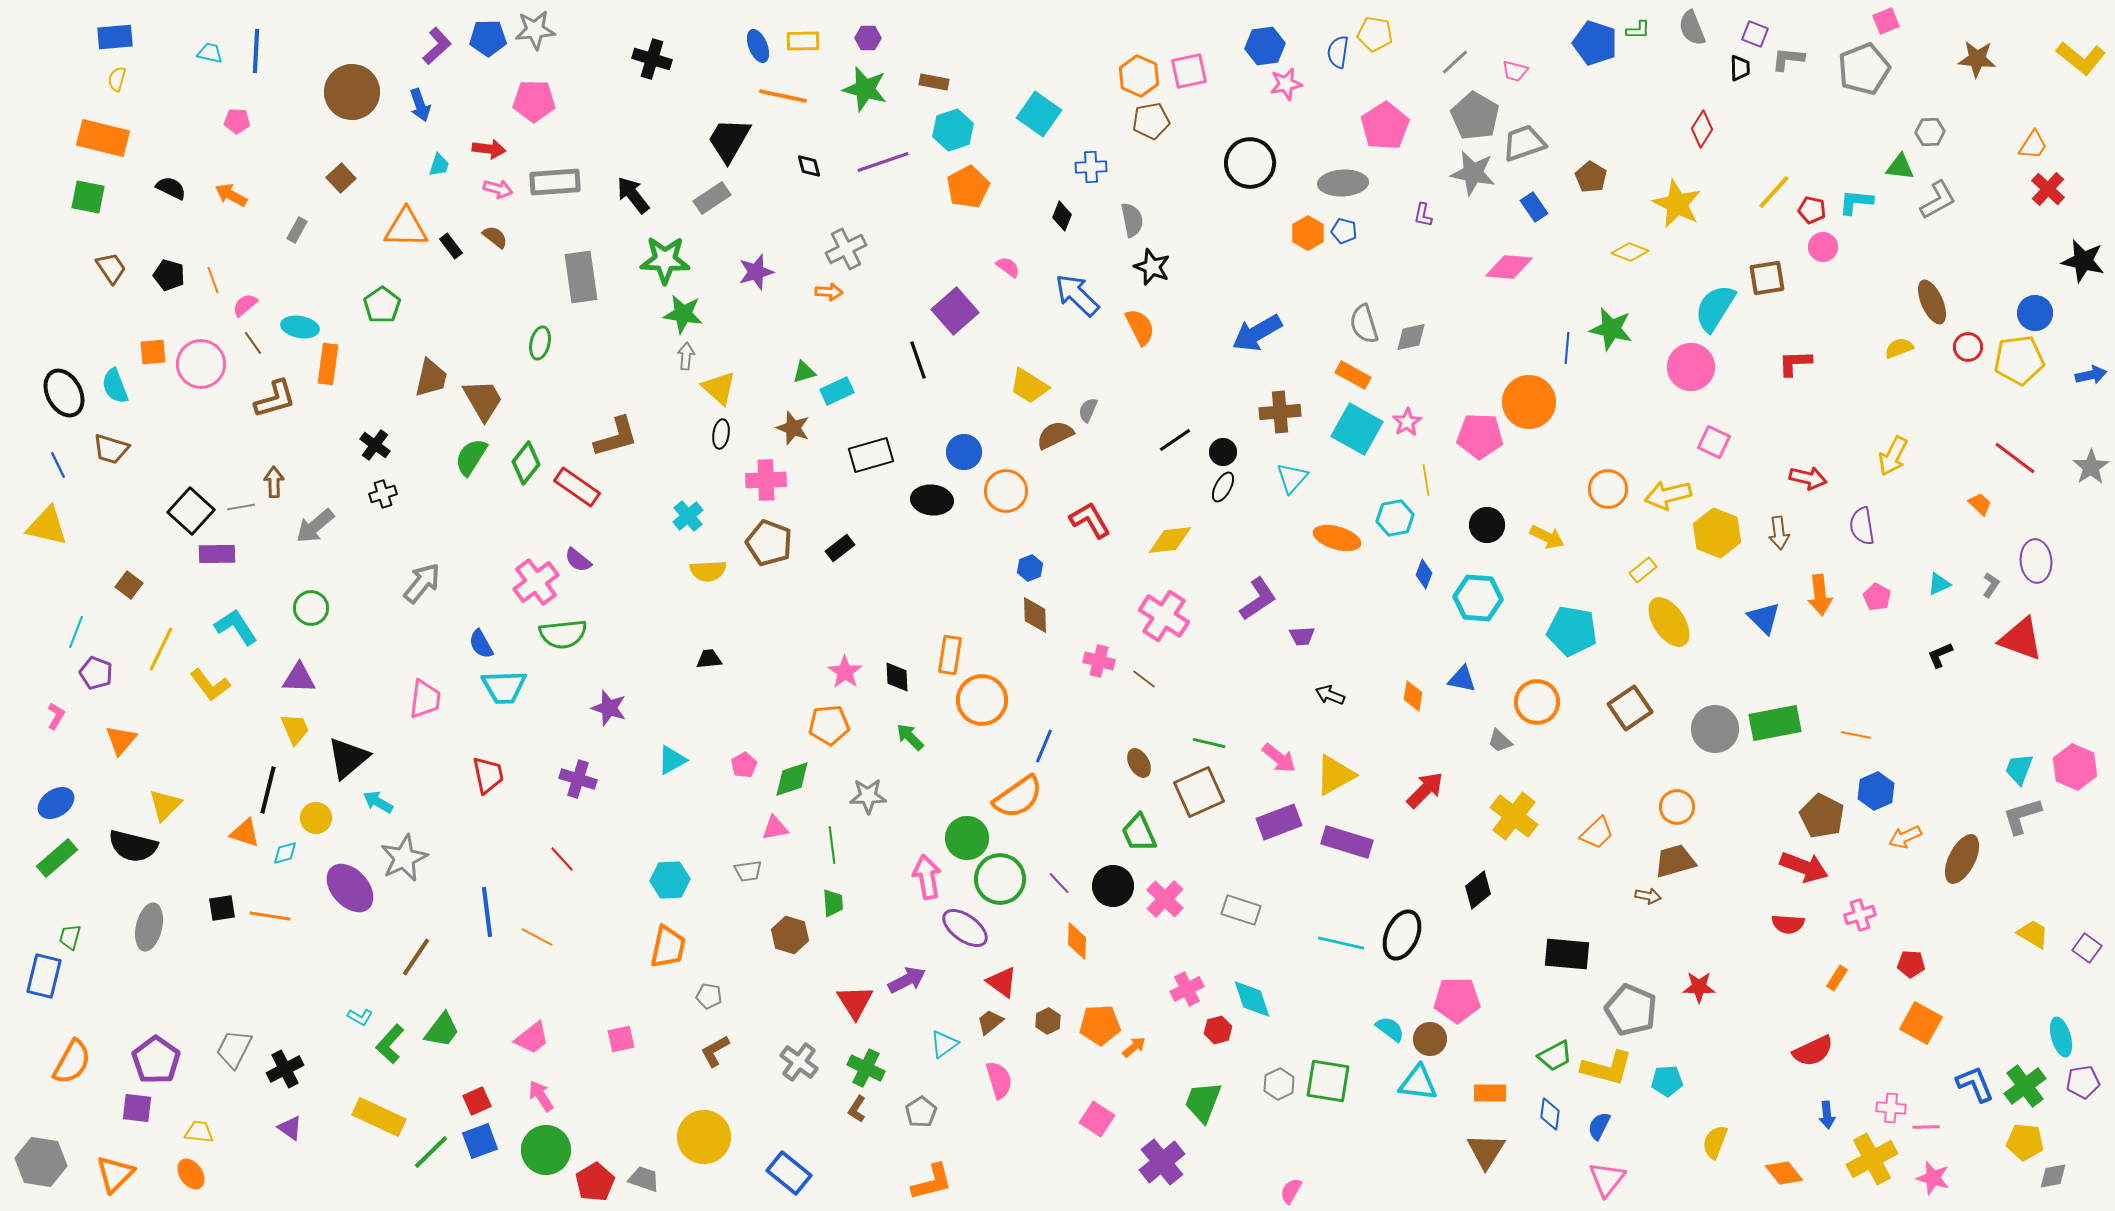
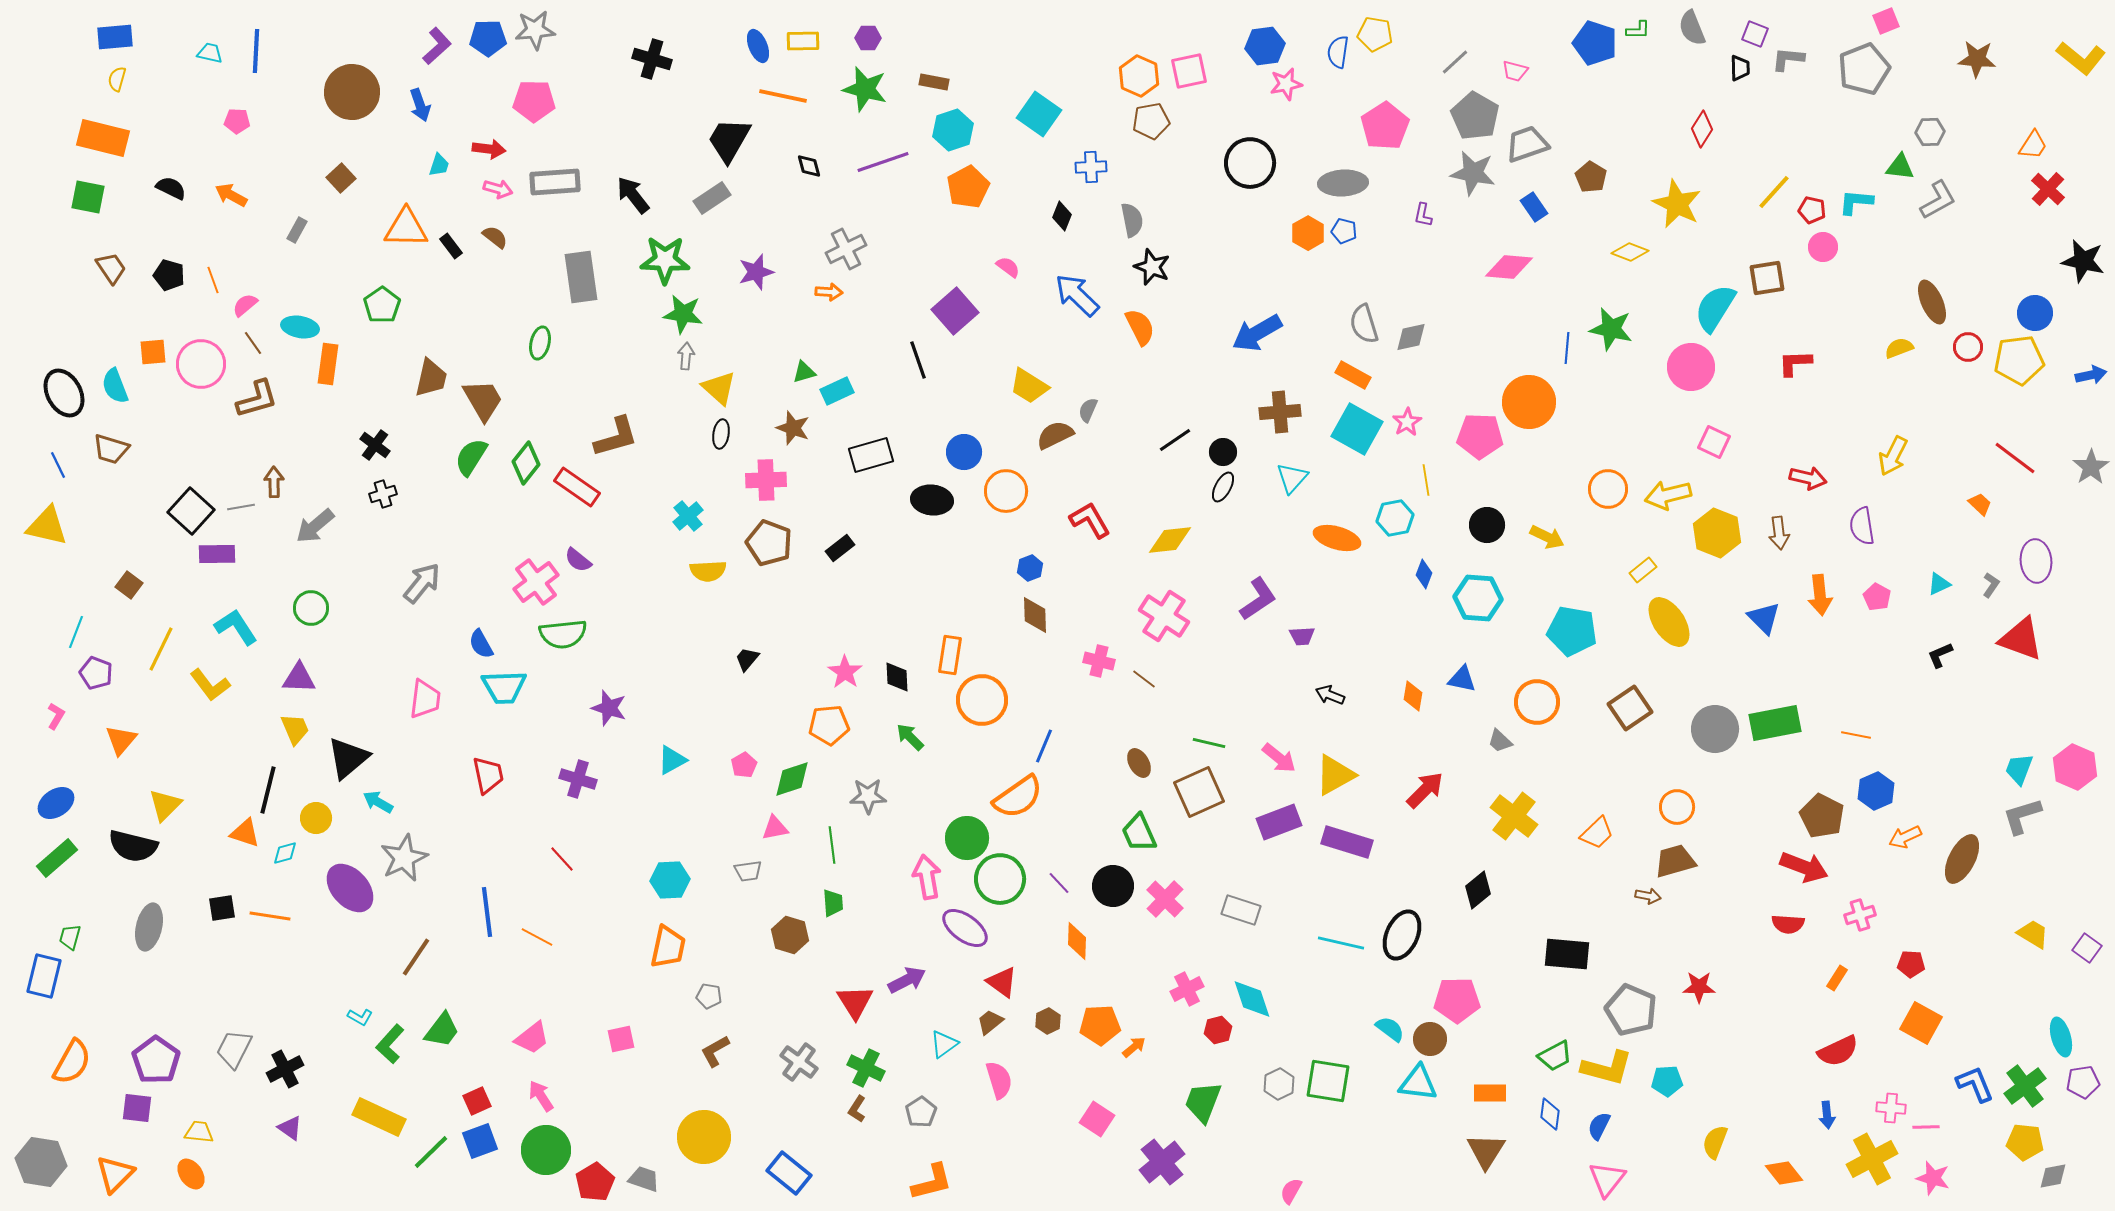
gray trapezoid at (1524, 143): moved 3 px right, 1 px down
brown L-shape at (275, 399): moved 18 px left
black trapezoid at (709, 659): moved 38 px right; rotated 44 degrees counterclockwise
red semicircle at (1813, 1051): moved 25 px right
